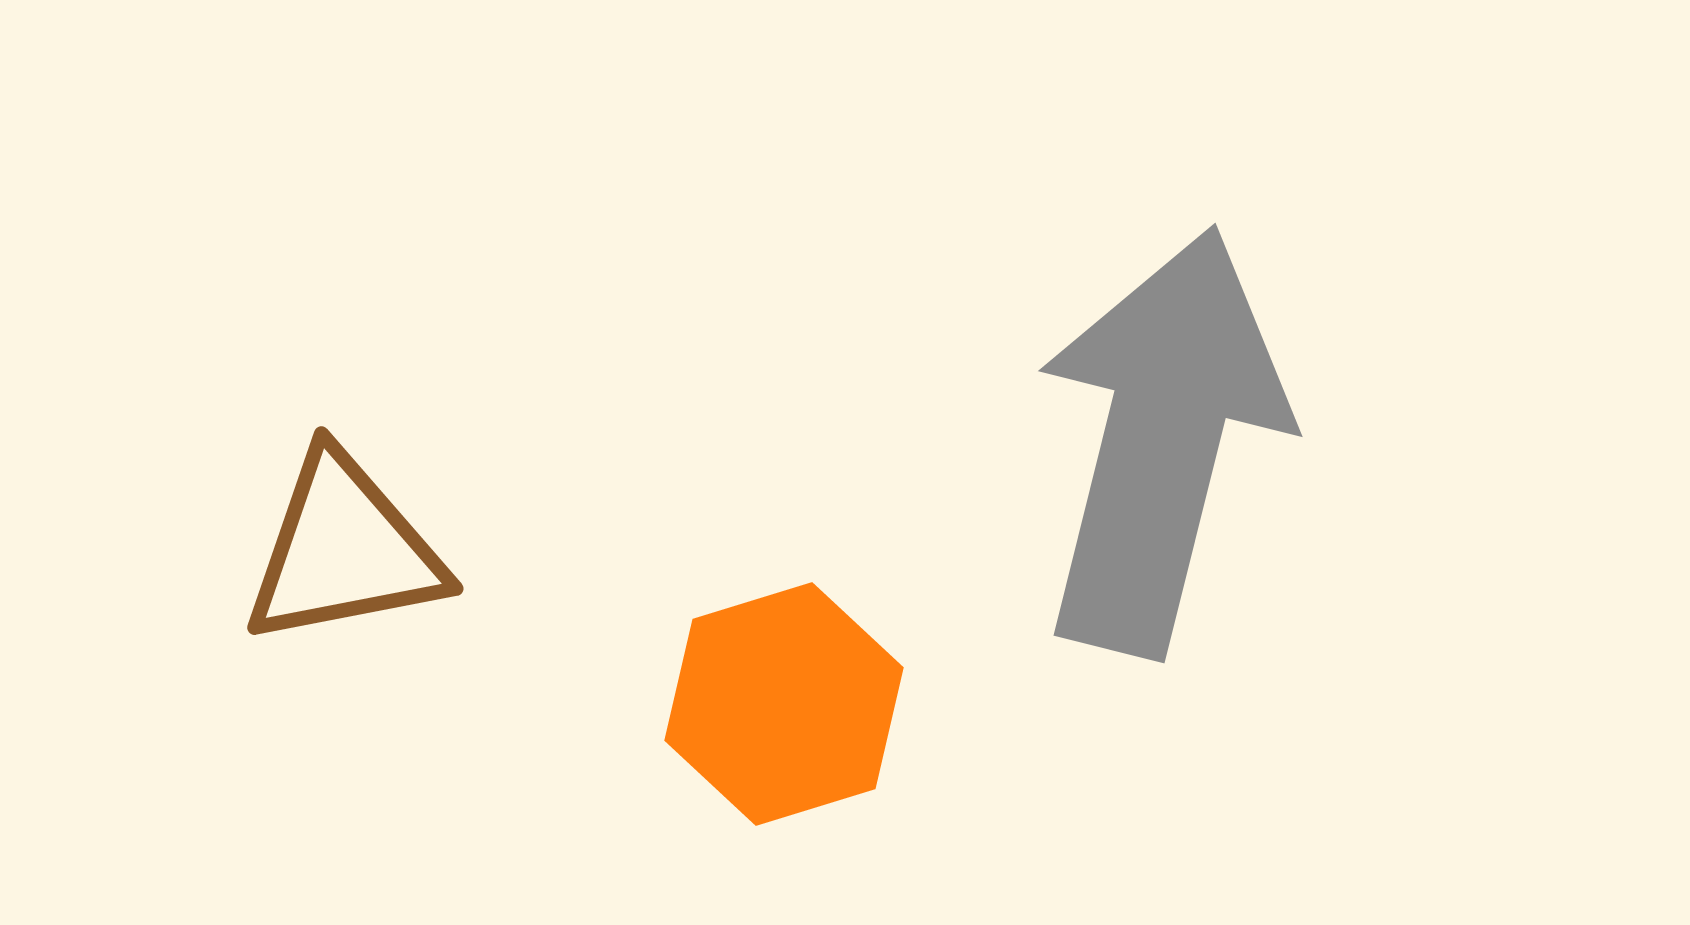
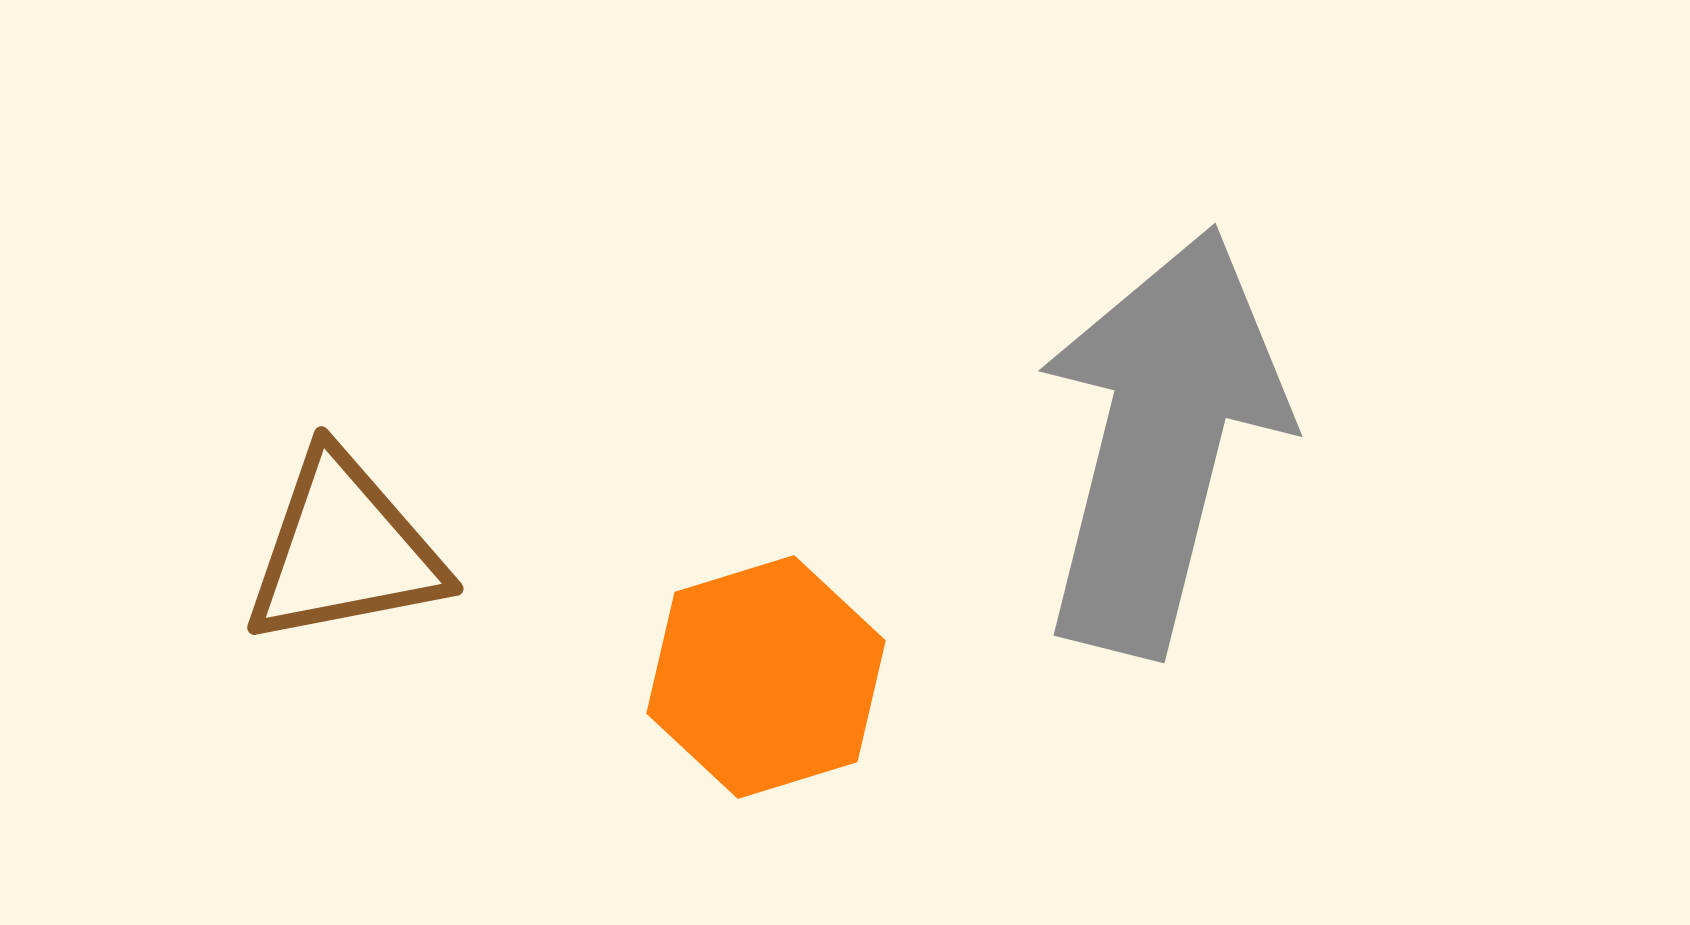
orange hexagon: moved 18 px left, 27 px up
